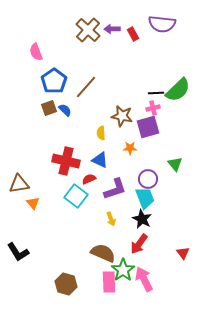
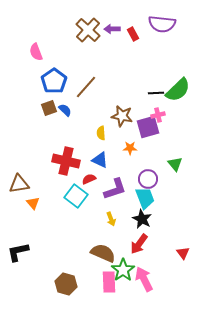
pink cross: moved 5 px right, 7 px down
black L-shape: rotated 110 degrees clockwise
